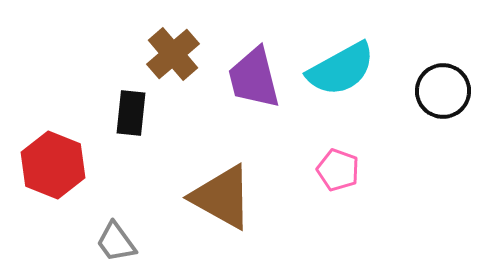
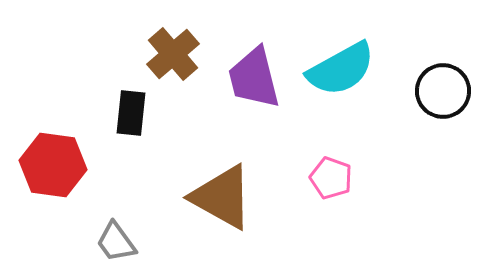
red hexagon: rotated 14 degrees counterclockwise
pink pentagon: moved 7 px left, 8 px down
